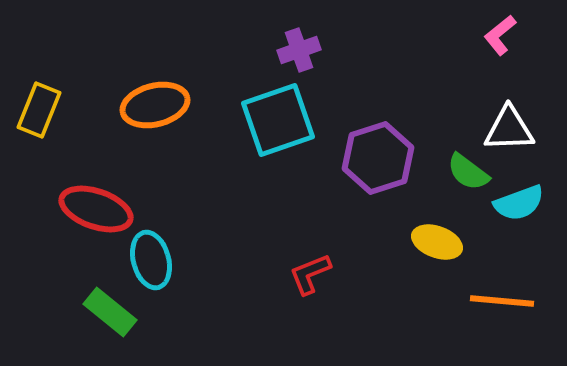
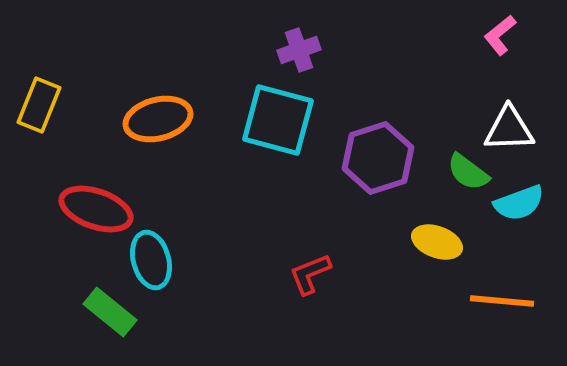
orange ellipse: moved 3 px right, 14 px down
yellow rectangle: moved 5 px up
cyan square: rotated 34 degrees clockwise
